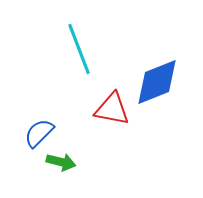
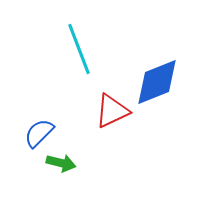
red triangle: moved 2 px down; rotated 36 degrees counterclockwise
green arrow: moved 1 px down
